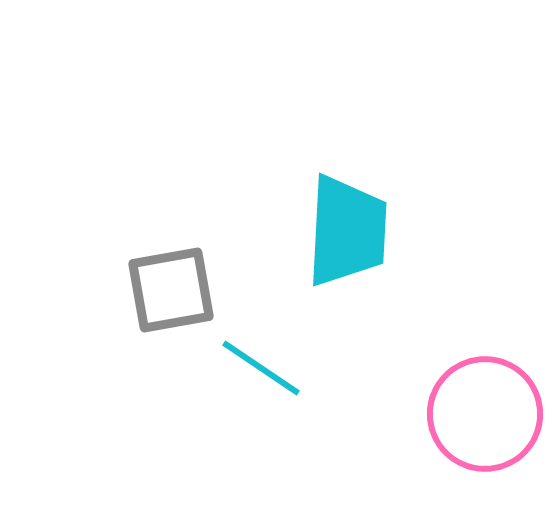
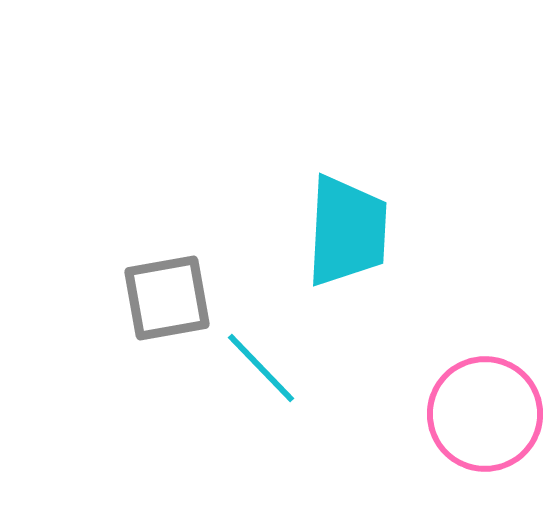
gray square: moved 4 px left, 8 px down
cyan line: rotated 12 degrees clockwise
